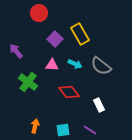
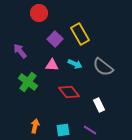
purple arrow: moved 4 px right
gray semicircle: moved 2 px right, 1 px down
